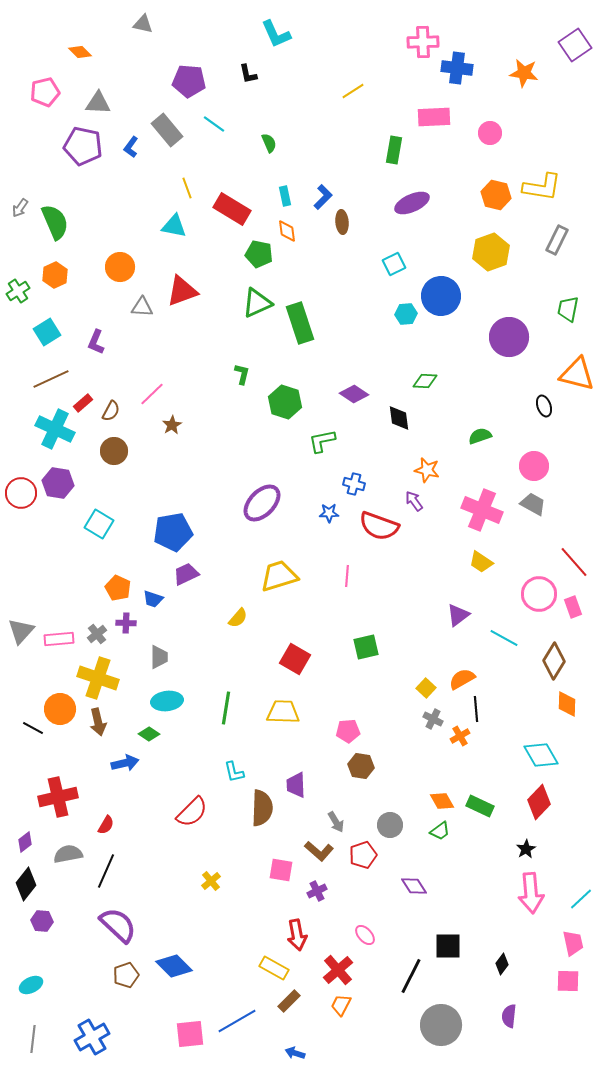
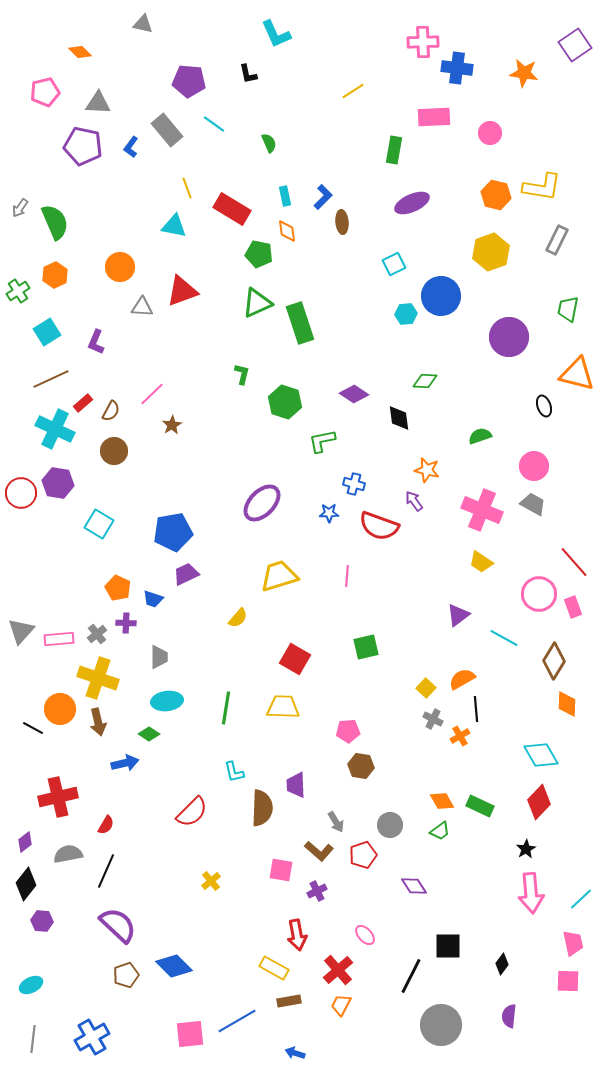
yellow trapezoid at (283, 712): moved 5 px up
brown rectangle at (289, 1001): rotated 35 degrees clockwise
